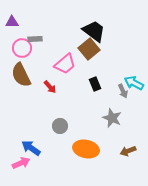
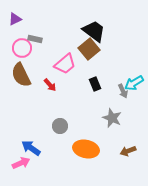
purple triangle: moved 3 px right, 3 px up; rotated 24 degrees counterclockwise
gray rectangle: rotated 16 degrees clockwise
cyan arrow: rotated 60 degrees counterclockwise
red arrow: moved 2 px up
